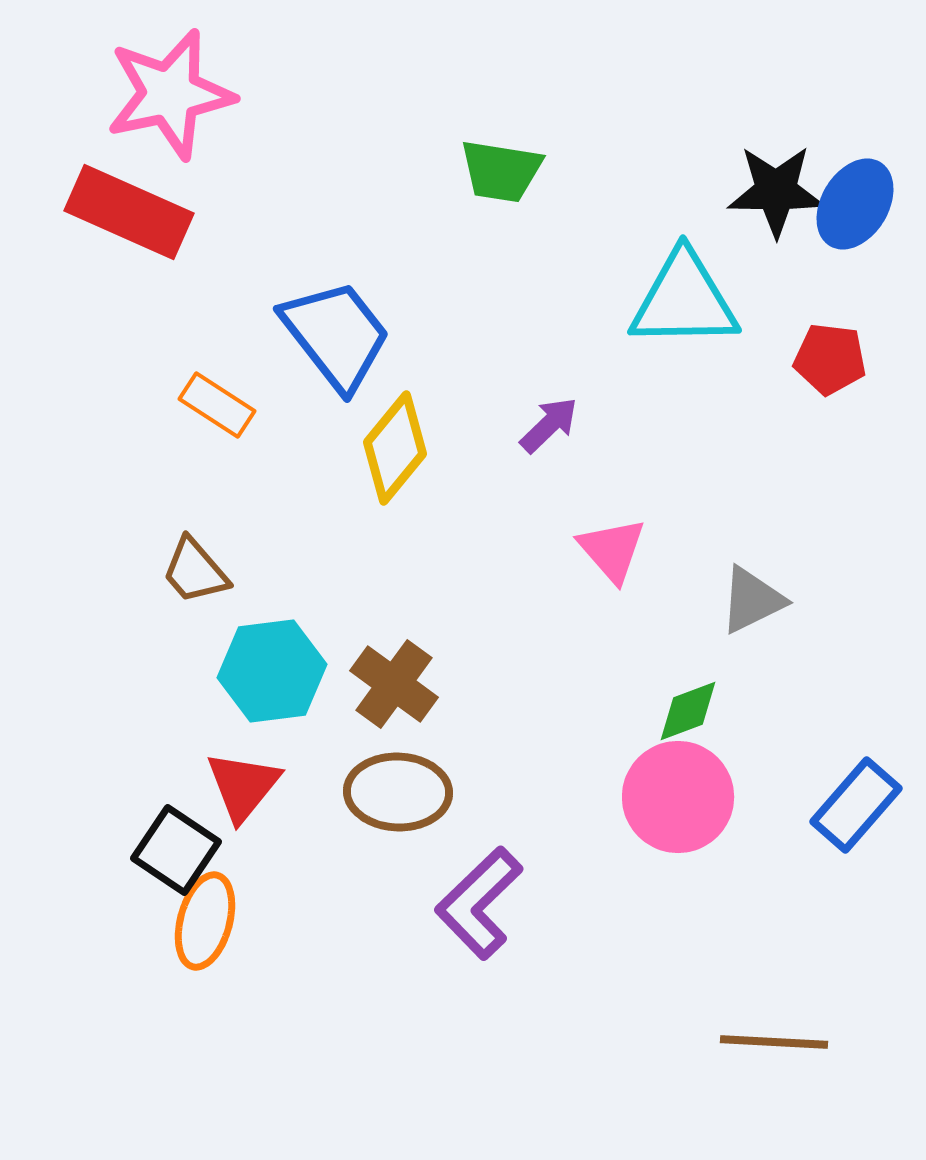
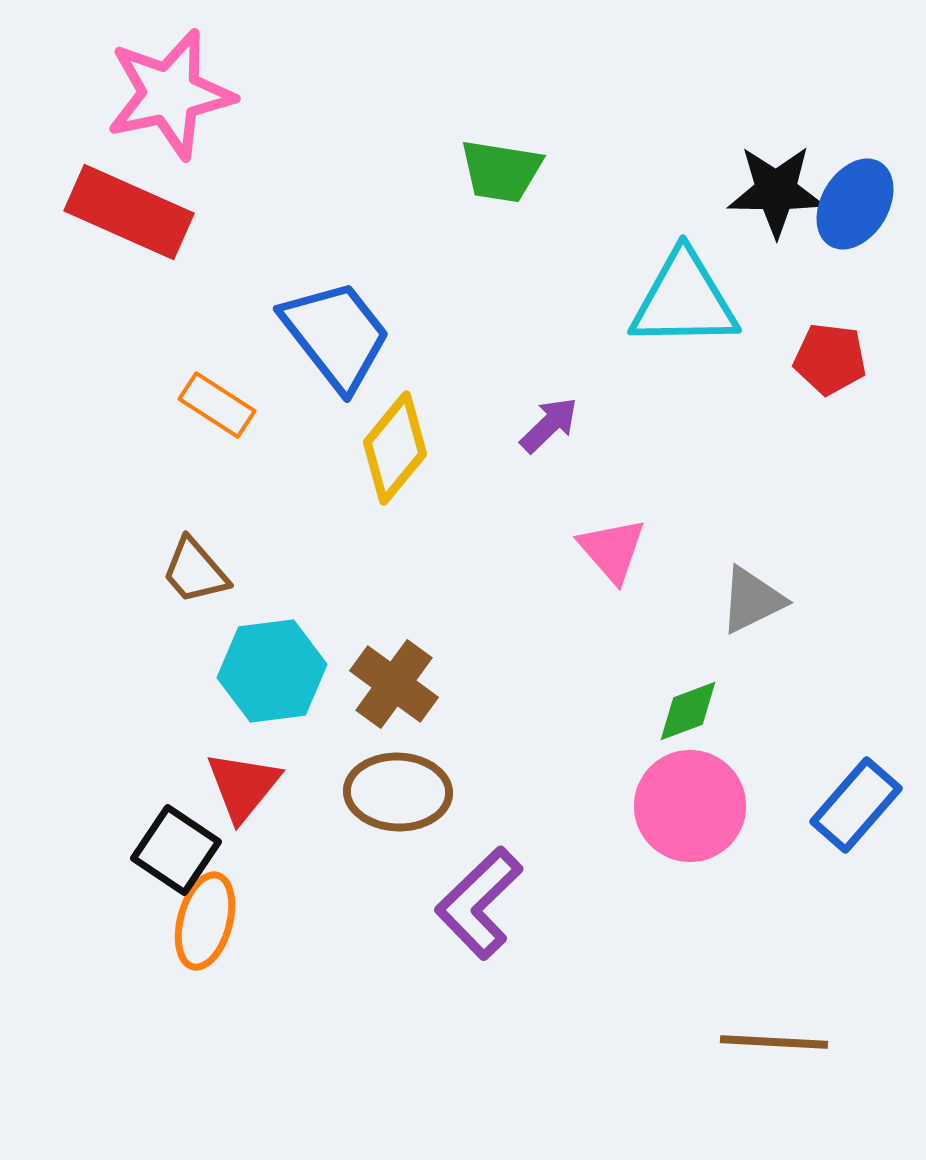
pink circle: moved 12 px right, 9 px down
